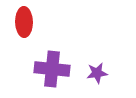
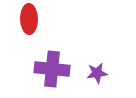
red ellipse: moved 5 px right, 3 px up
